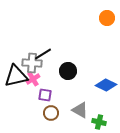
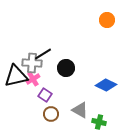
orange circle: moved 2 px down
black circle: moved 2 px left, 3 px up
purple square: rotated 24 degrees clockwise
brown circle: moved 1 px down
